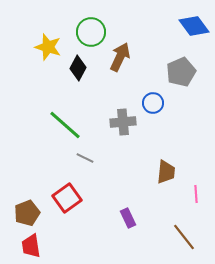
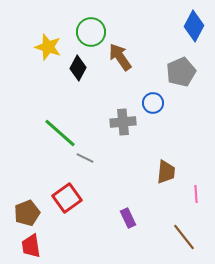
blue diamond: rotated 64 degrees clockwise
brown arrow: rotated 60 degrees counterclockwise
green line: moved 5 px left, 8 px down
